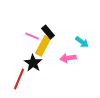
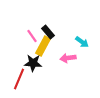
pink line: rotated 32 degrees clockwise
black star: rotated 30 degrees counterclockwise
